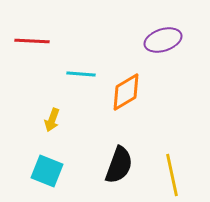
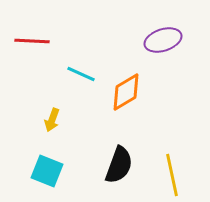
cyan line: rotated 20 degrees clockwise
